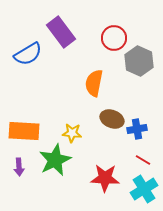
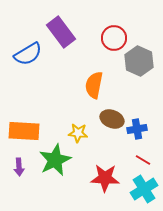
orange semicircle: moved 2 px down
yellow star: moved 6 px right
